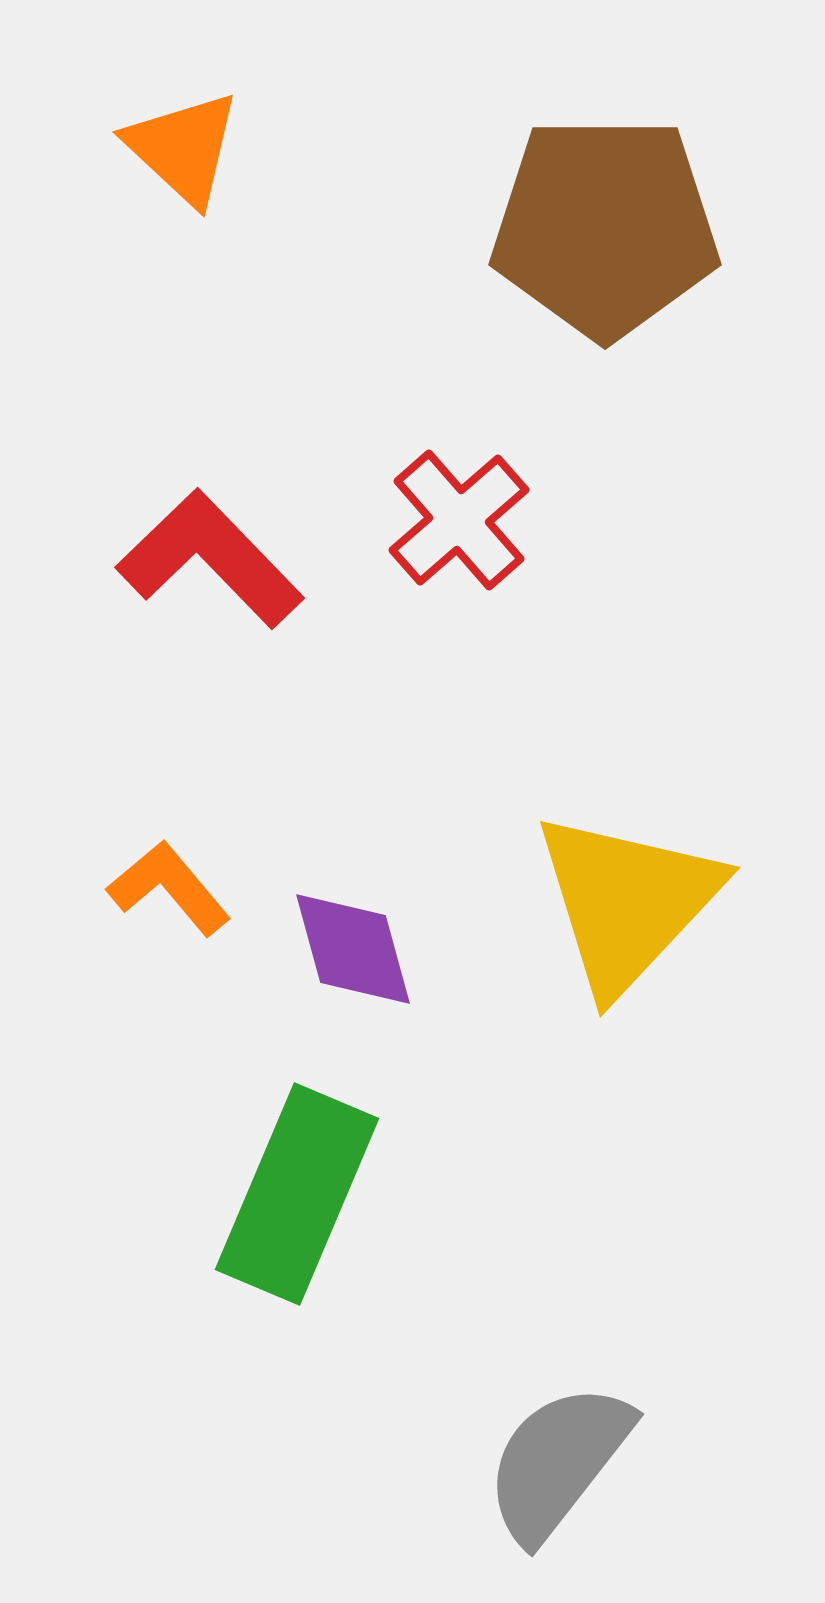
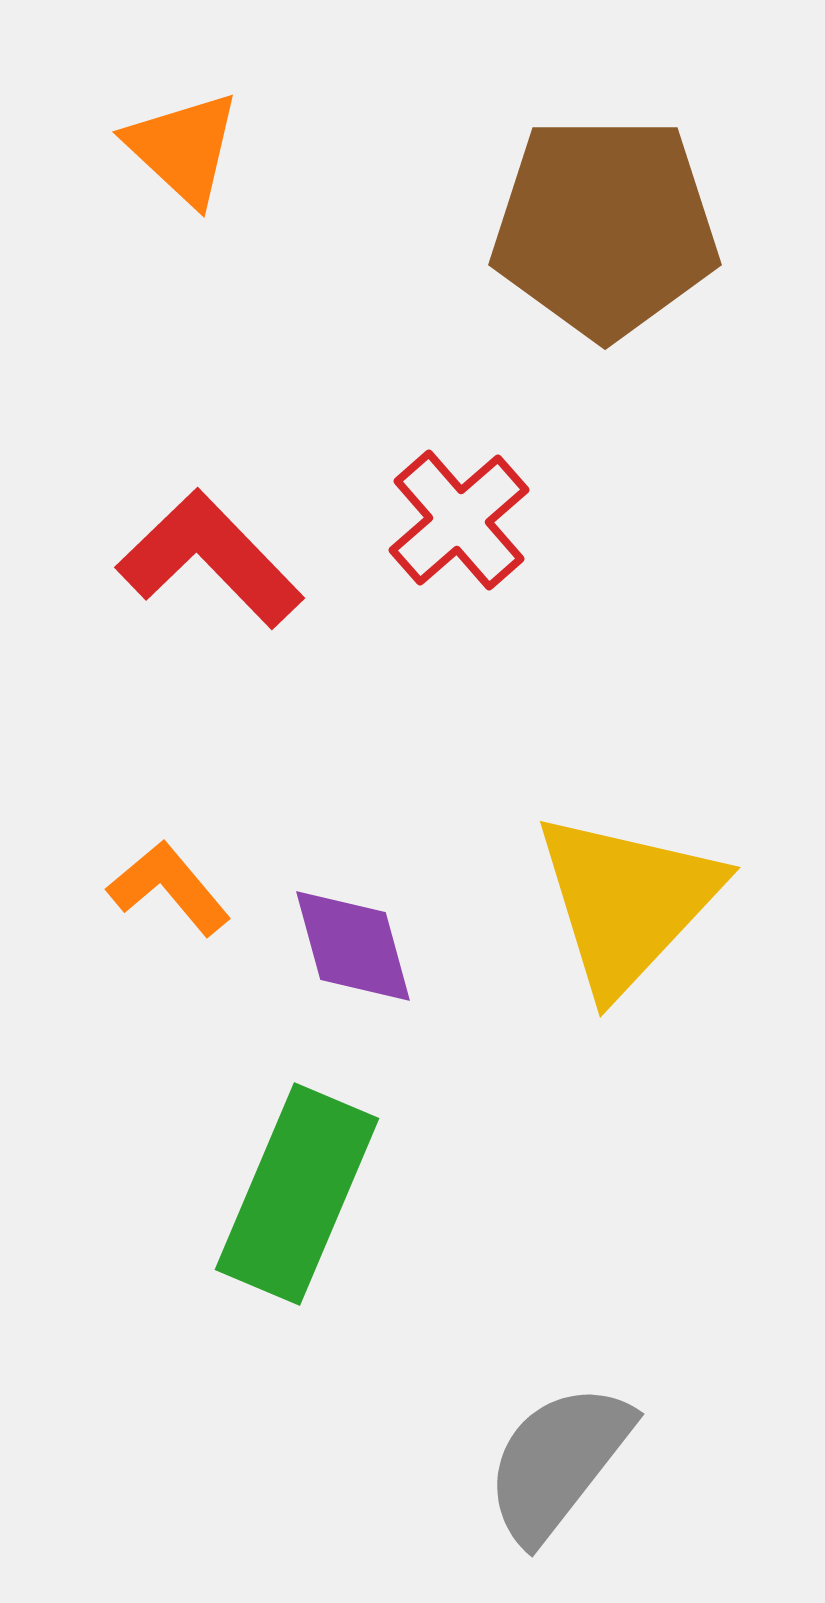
purple diamond: moved 3 px up
